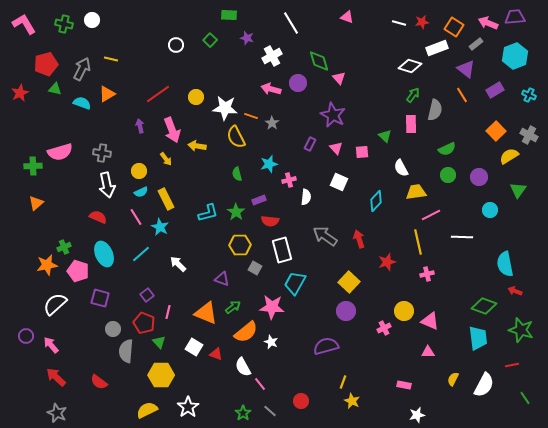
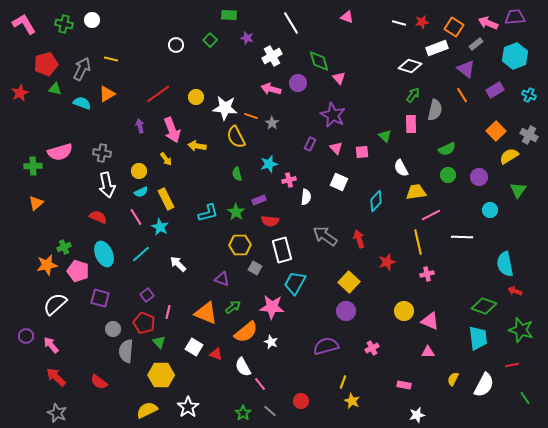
pink cross at (384, 328): moved 12 px left, 20 px down
